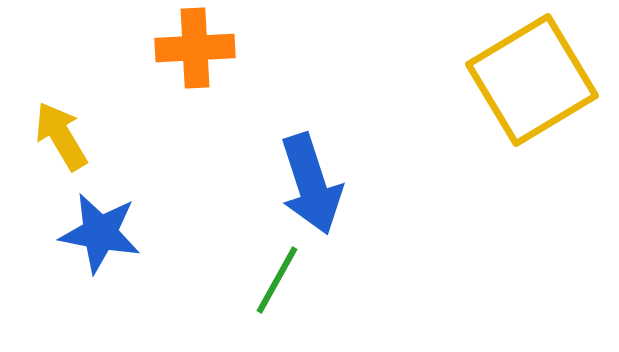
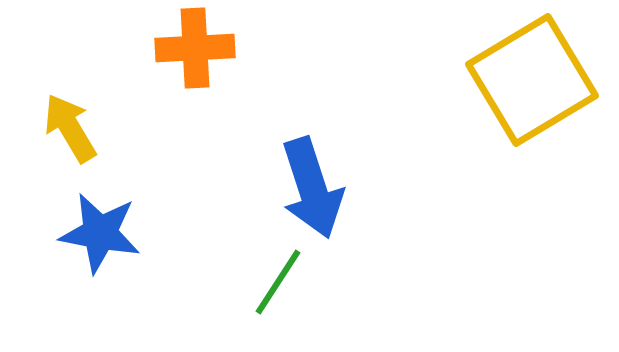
yellow arrow: moved 9 px right, 8 px up
blue arrow: moved 1 px right, 4 px down
green line: moved 1 px right, 2 px down; rotated 4 degrees clockwise
